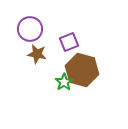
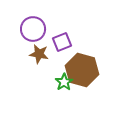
purple circle: moved 3 px right
purple square: moved 7 px left
brown star: moved 2 px right
